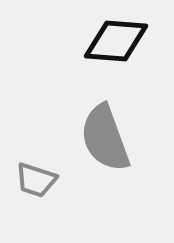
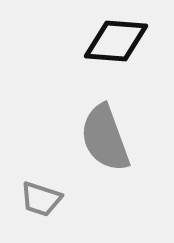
gray trapezoid: moved 5 px right, 19 px down
